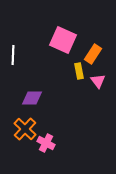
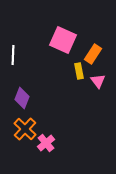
purple diamond: moved 10 px left; rotated 70 degrees counterclockwise
pink cross: rotated 24 degrees clockwise
